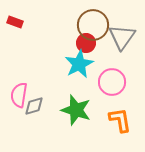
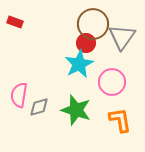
brown circle: moved 1 px up
gray diamond: moved 5 px right, 1 px down
